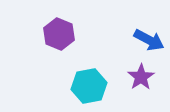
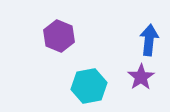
purple hexagon: moved 2 px down
blue arrow: rotated 112 degrees counterclockwise
